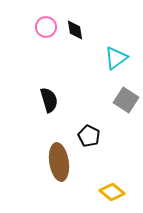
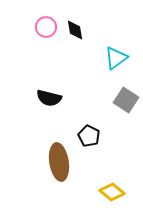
black semicircle: moved 2 px up; rotated 120 degrees clockwise
